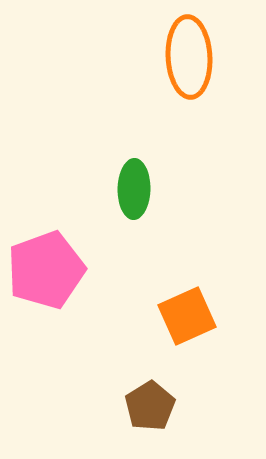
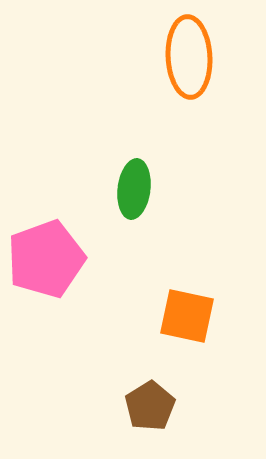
green ellipse: rotated 6 degrees clockwise
pink pentagon: moved 11 px up
orange square: rotated 36 degrees clockwise
